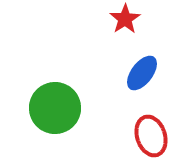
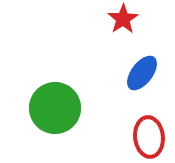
red star: moved 2 px left
red ellipse: moved 2 px left, 1 px down; rotated 12 degrees clockwise
